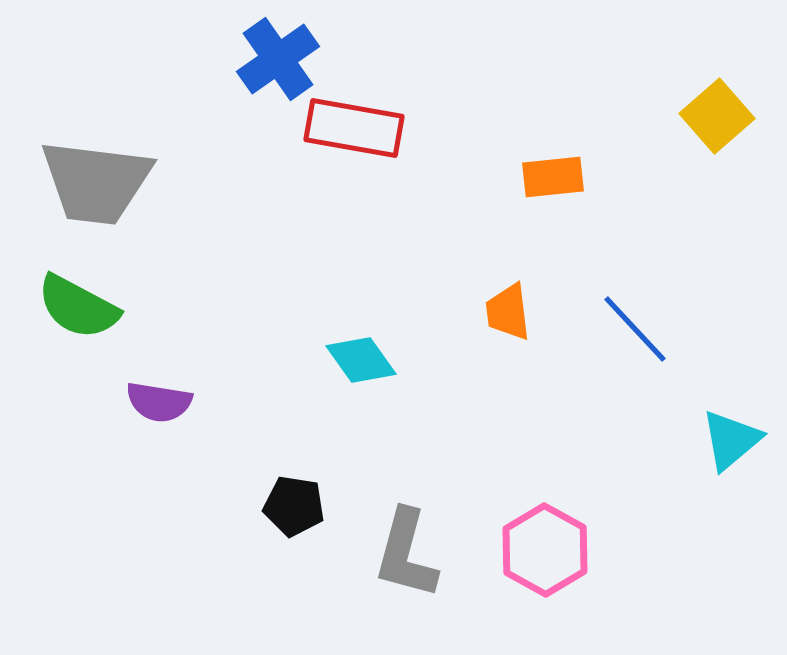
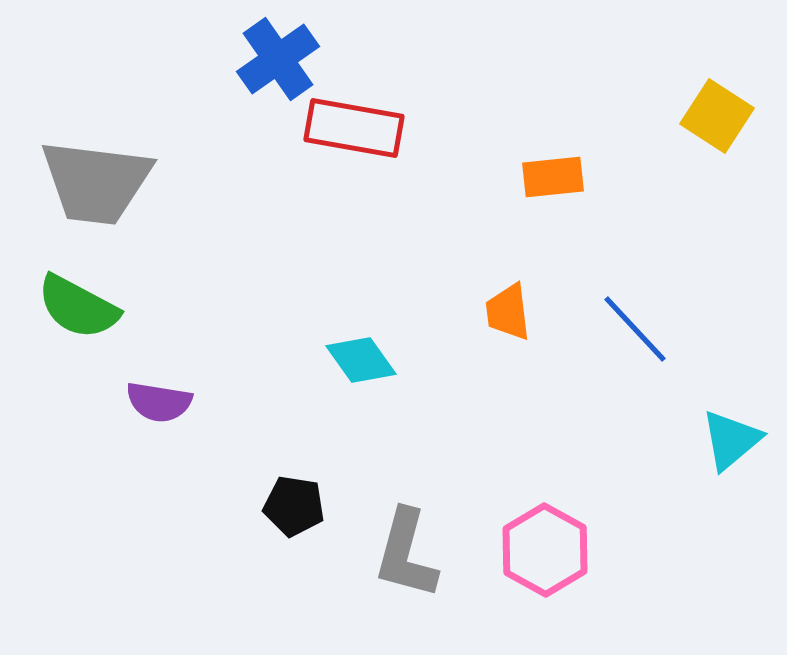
yellow square: rotated 16 degrees counterclockwise
